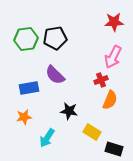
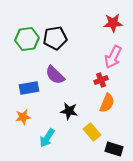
red star: moved 1 px left, 1 px down
green hexagon: moved 1 px right
orange semicircle: moved 3 px left, 3 px down
orange star: moved 1 px left
yellow rectangle: rotated 18 degrees clockwise
